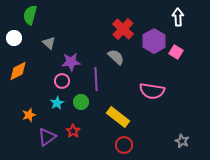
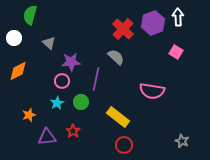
purple hexagon: moved 1 px left, 18 px up; rotated 10 degrees clockwise
purple line: rotated 15 degrees clockwise
purple triangle: rotated 30 degrees clockwise
